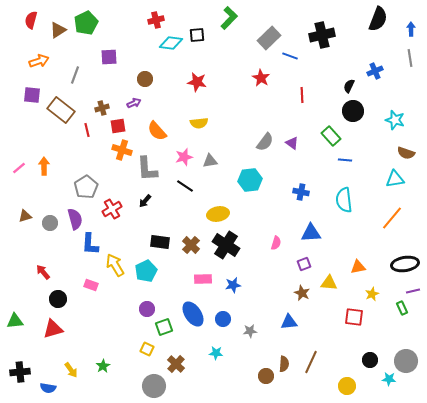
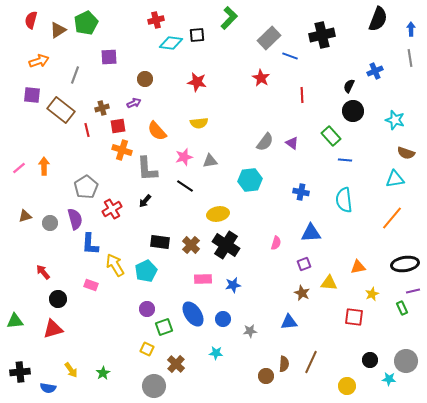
green star at (103, 366): moved 7 px down
